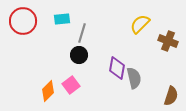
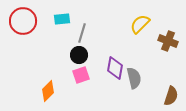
purple diamond: moved 2 px left
pink square: moved 10 px right, 10 px up; rotated 18 degrees clockwise
